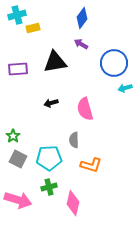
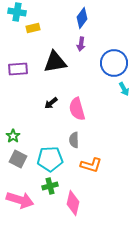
cyan cross: moved 3 px up; rotated 24 degrees clockwise
purple arrow: rotated 112 degrees counterclockwise
cyan arrow: moved 1 px left, 1 px down; rotated 104 degrees counterclockwise
black arrow: rotated 24 degrees counterclockwise
pink semicircle: moved 8 px left
cyan pentagon: moved 1 px right, 1 px down
green cross: moved 1 px right, 1 px up
pink arrow: moved 2 px right
